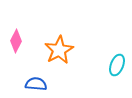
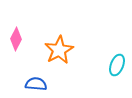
pink diamond: moved 2 px up
